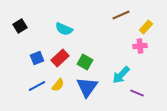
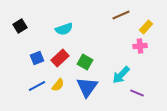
cyan semicircle: rotated 42 degrees counterclockwise
